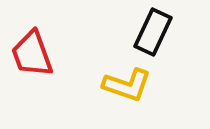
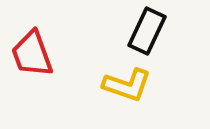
black rectangle: moved 6 px left, 1 px up
